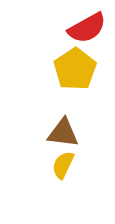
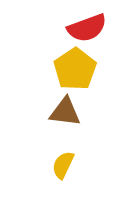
red semicircle: rotated 9 degrees clockwise
brown triangle: moved 2 px right, 21 px up
